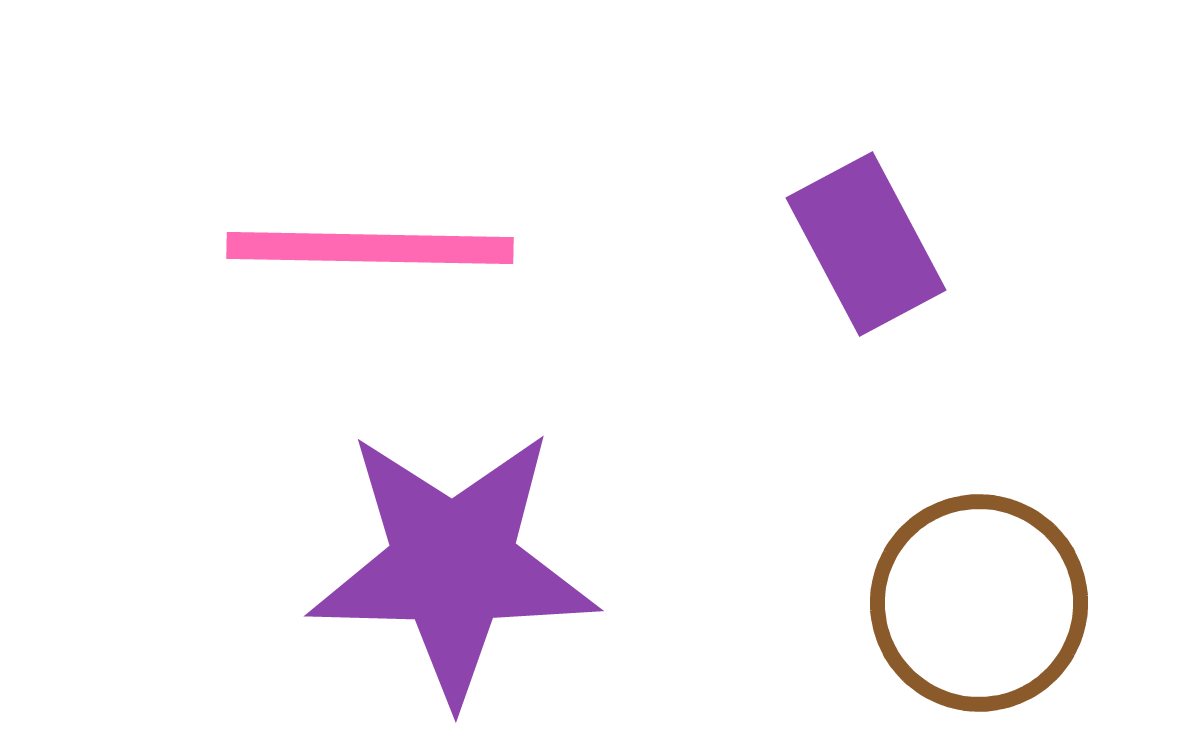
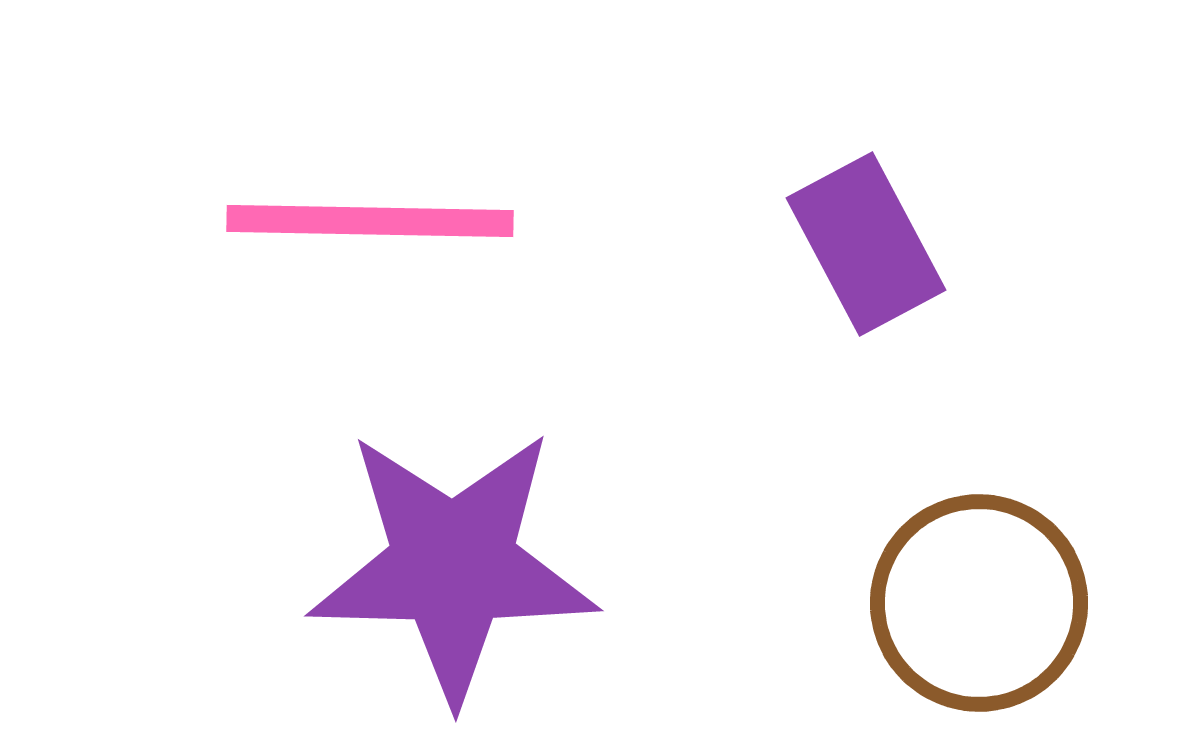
pink line: moved 27 px up
